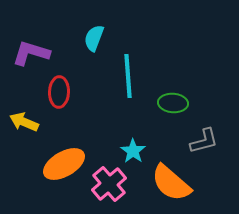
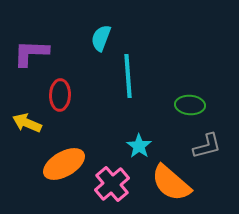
cyan semicircle: moved 7 px right
purple L-shape: rotated 15 degrees counterclockwise
red ellipse: moved 1 px right, 3 px down
green ellipse: moved 17 px right, 2 px down
yellow arrow: moved 3 px right, 1 px down
gray L-shape: moved 3 px right, 5 px down
cyan star: moved 6 px right, 5 px up
pink cross: moved 3 px right
